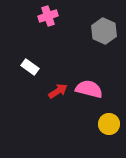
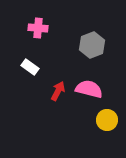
pink cross: moved 10 px left, 12 px down; rotated 24 degrees clockwise
gray hexagon: moved 12 px left, 14 px down; rotated 15 degrees clockwise
red arrow: rotated 30 degrees counterclockwise
yellow circle: moved 2 px left, 4 px up
